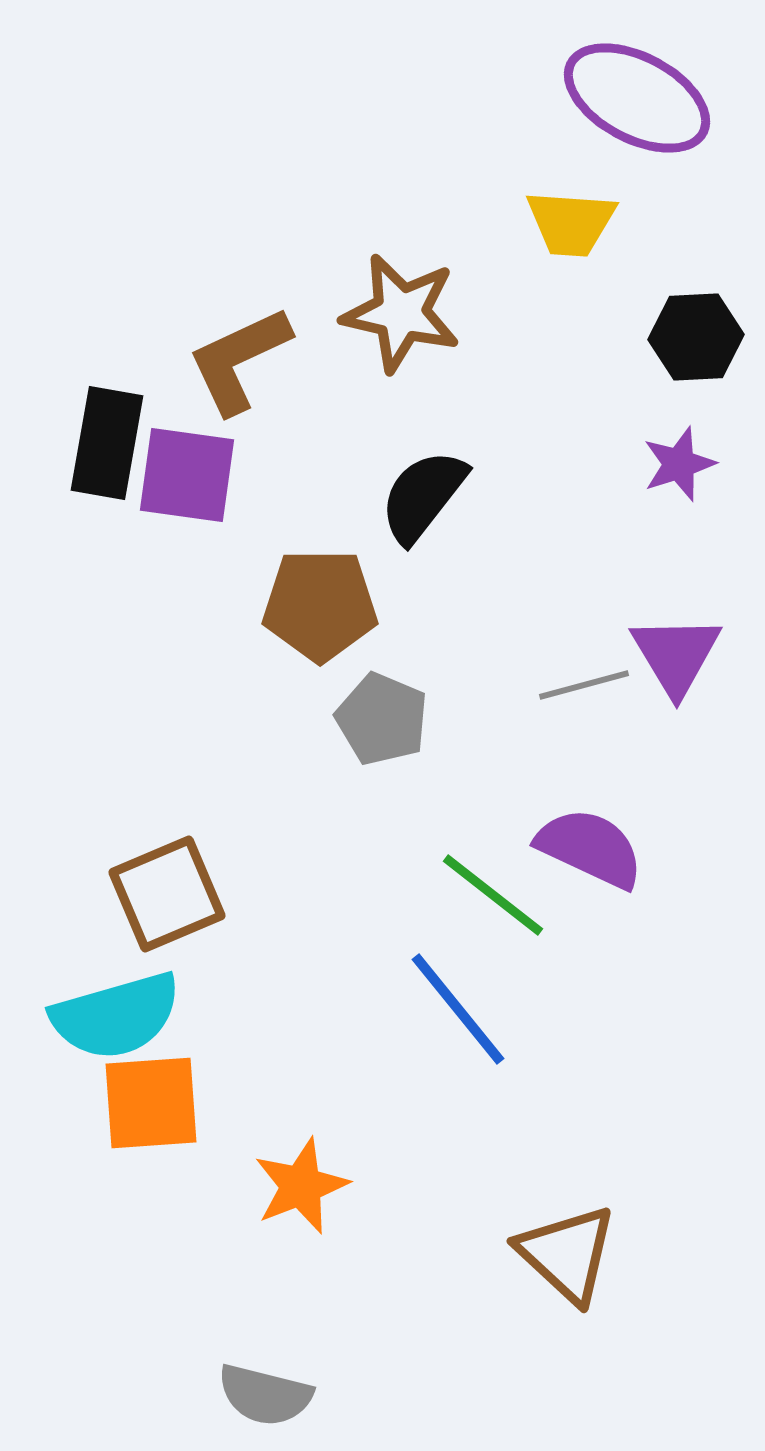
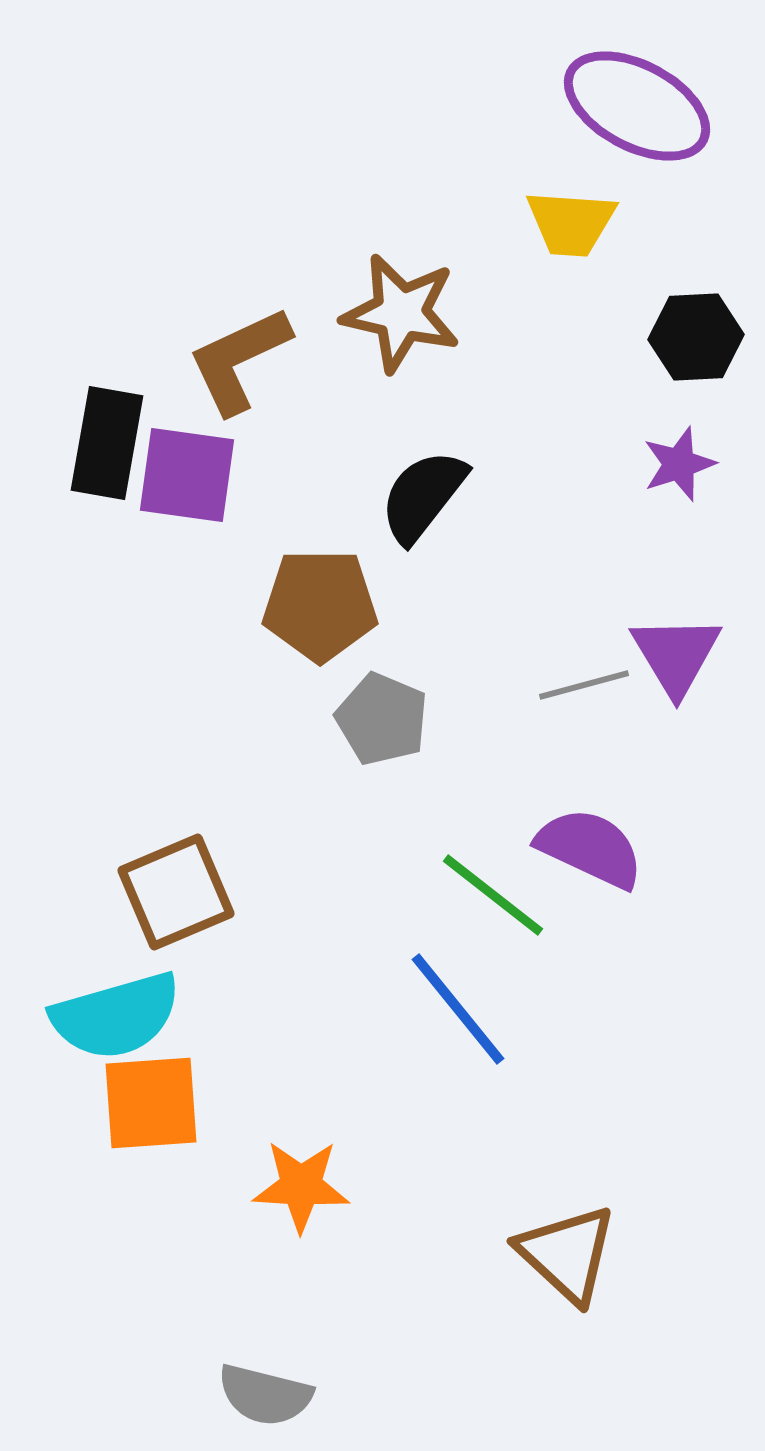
purple ellipse: moved 8 px down
brown square: moved 9 px right, 2 px up
orange star: rotated 24 degrees clockwise
